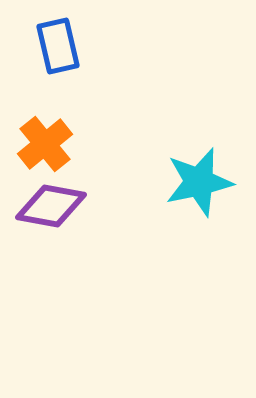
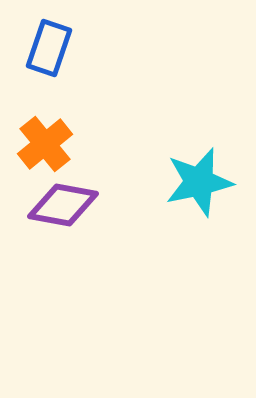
blue rectangle: moved 9 px left, 2 px down; rotated 32 degrees clockwise
purple diamond: moved 12 px right, 1 px up
